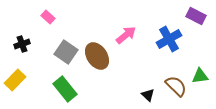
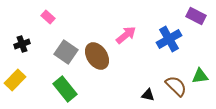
black triangle: rotated 32 degrees counterclockwise
